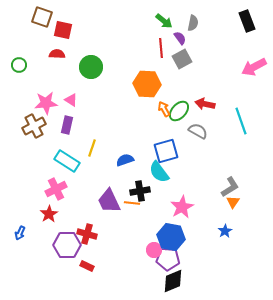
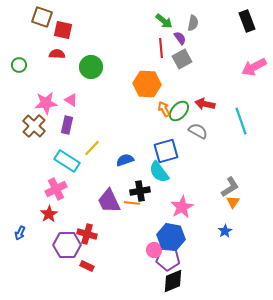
brown cross at (34, 126): rotated 20 degrees counterclockwise
yellow line at (92, 148): rotated 24 degrees clockwise
